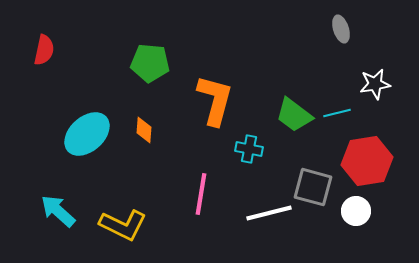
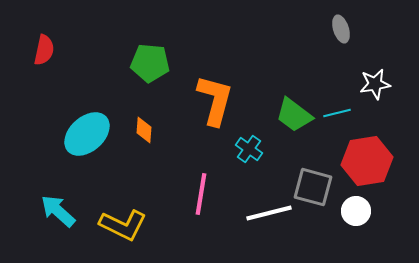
cyan cross: rotated 24 degrees clockwise
